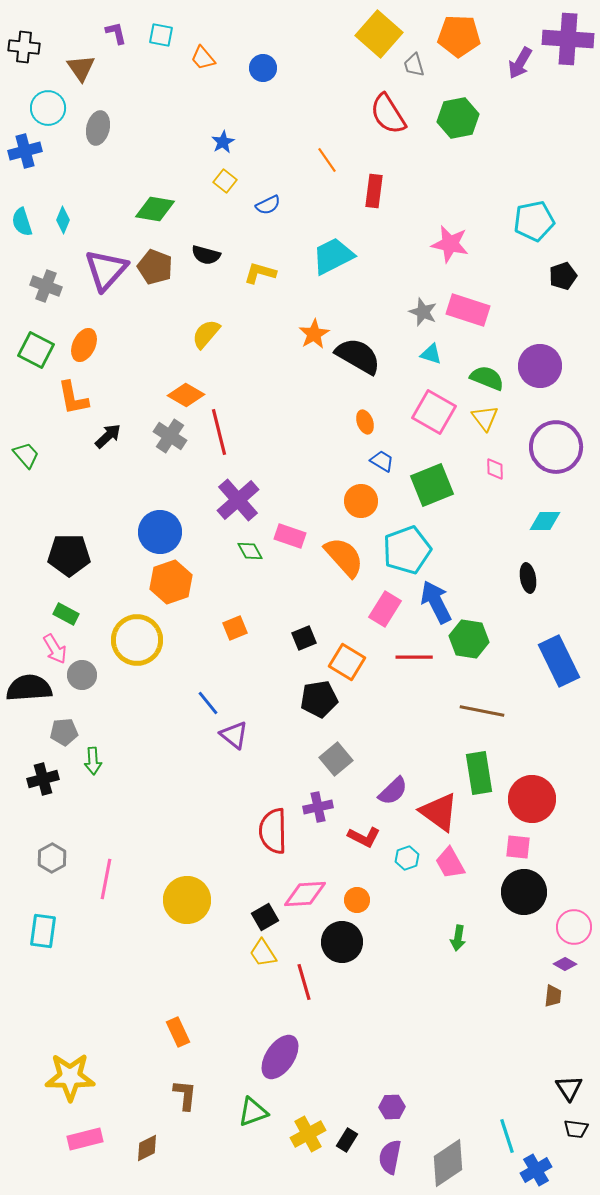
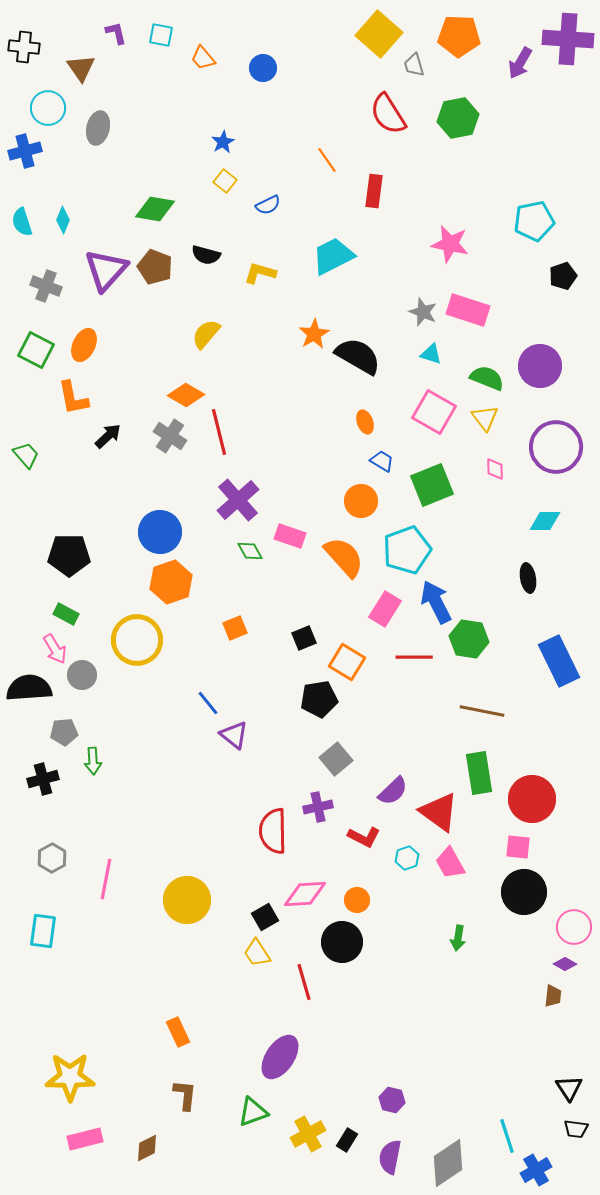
yellow trapezoid at (263, 953): moved 6 px left
purple hexagon at (392, 1107): moved 7 px up; rotated 15 degrees clockwise
